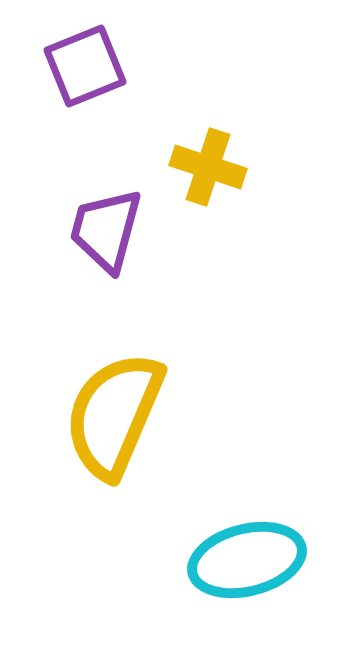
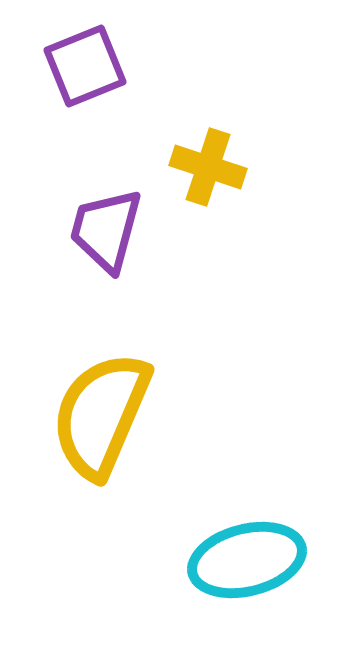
yellow semicircle: moved 13 px left
